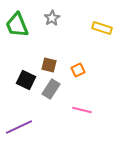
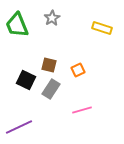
pink line: rotated 30 degrees counterclockwise
